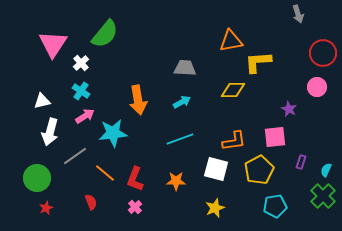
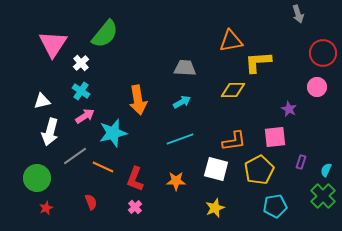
cyan star: rotated 8 degrees counterclockwise
orange line: moved 2 px left, 6 px up; rotated 15 degrees counterclockwise
